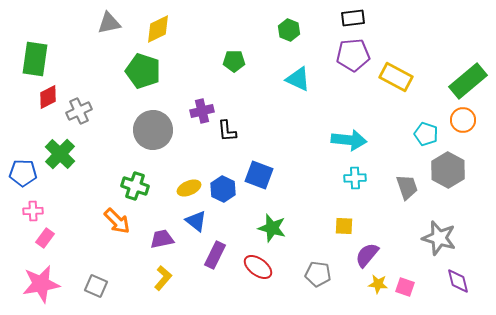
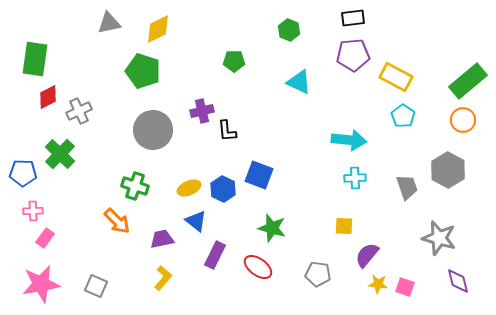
cyan triangle at (298, 79): moved 1 px right, 3 px down
cyan pentagon at (426, 134): moved 23 px left, 18 px up; rotated 15 degrees clockwise
